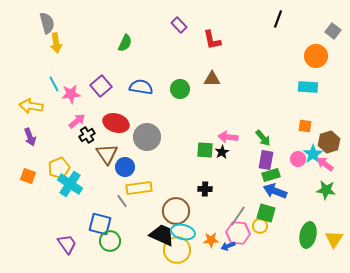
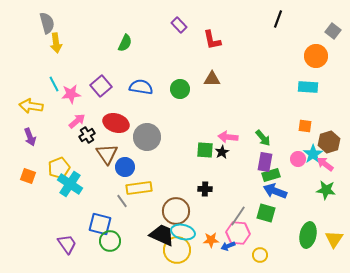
purple rectangle at (266, 160): moved 1 px left, 2 px down
yellow circle at (260, 226): moved 29 px down
